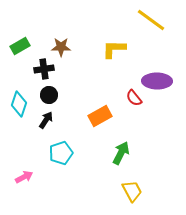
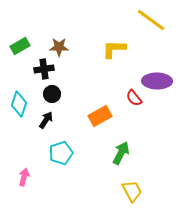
brown star: moved 2 px left
black circle: moved 3 px right, 1 px up
pink arrow: rotated 48 degrees counterclockwise
